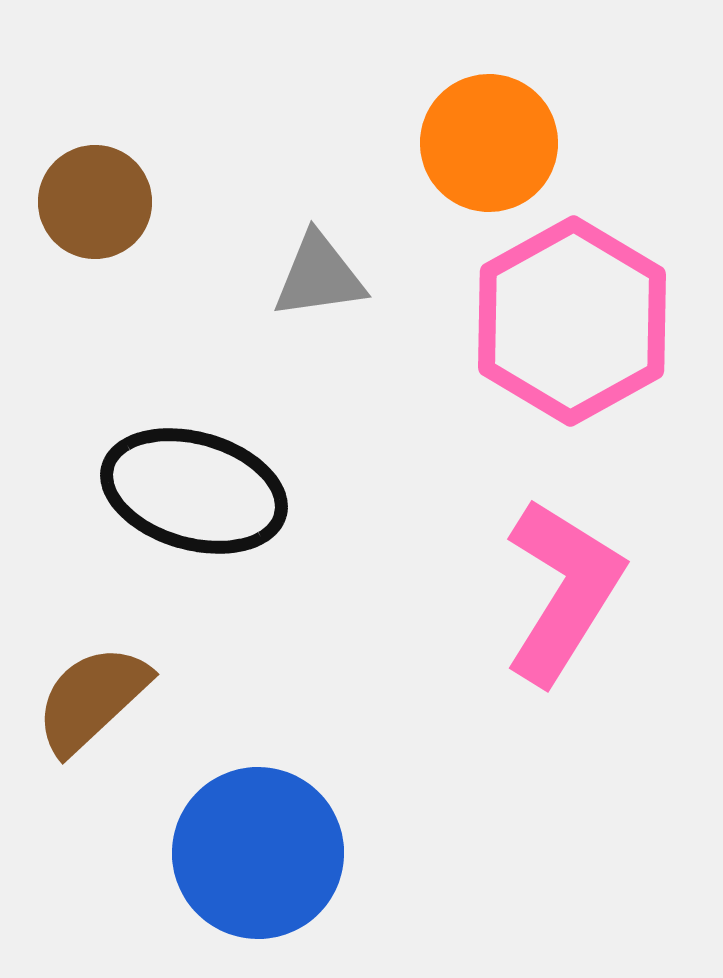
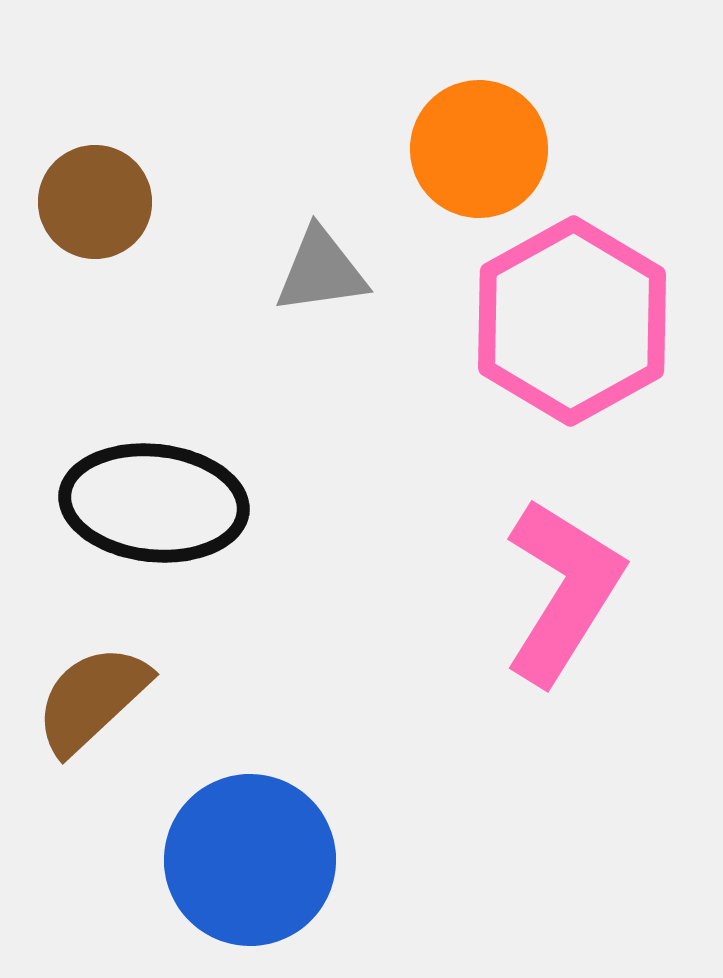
orange circle: moved 10 px left, 6 px down
gray triangle: moved 2 px right, 5 px up
black ellipse: moved 40 px left, 12 px down; rotated 10 degrees counterclockwise
blue circle: moved 8 px left, 7 px down
